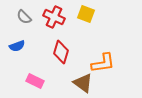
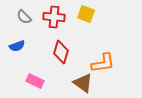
red cross: rotated 20 degrees counterclockwise
